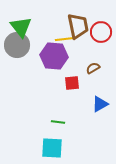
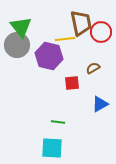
brown trapezoid: moved 3 px right, 3 px up
purple hexagon: moved 5 px left; rotated 8 degrees clockwise
